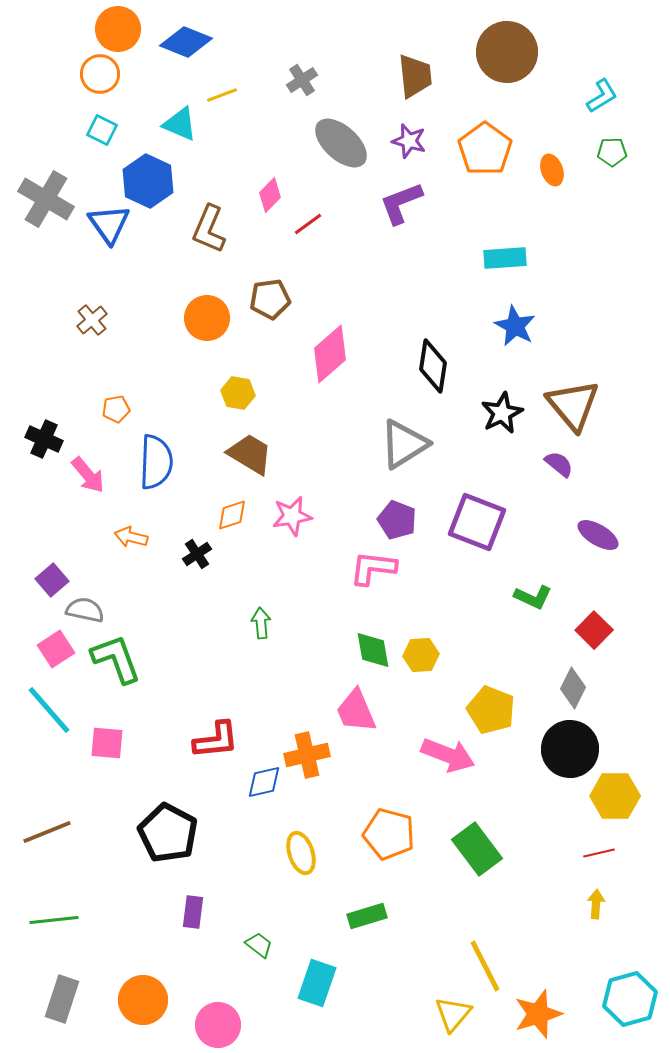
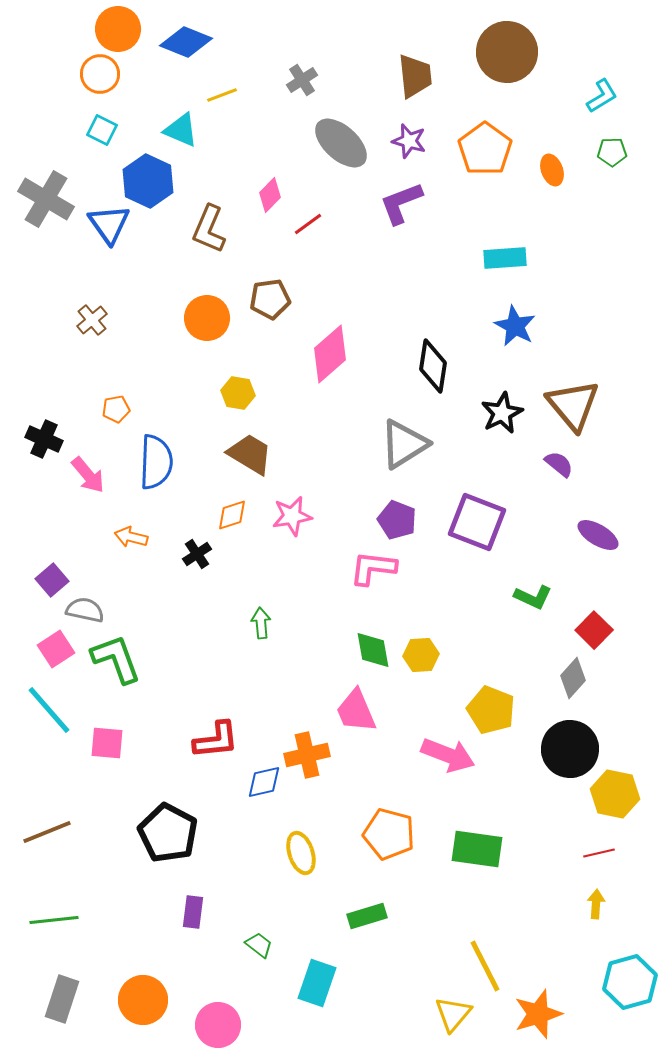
cyan triangle at (180, 124): moved 1 px right, 6 px down
gray diamond at (573, 688): moved 10 px up; rotated 15 degrees clockwise
yellow hexagon at (615, 796): moved 2 px up; rotated 12 degrees clockwise
green rectangle at (477, 849): rotated 45 degrees counterclockwise
cyan hexagon at (630, 999): moved 17 px up
